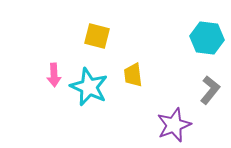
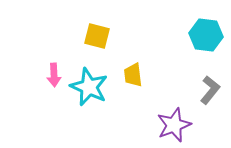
cyan hexagon: moved 1 px left, 3 px up
